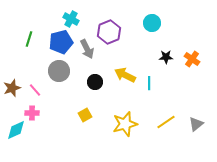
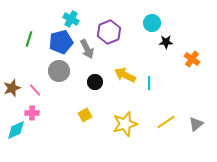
black star: moved 15 px up
